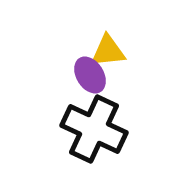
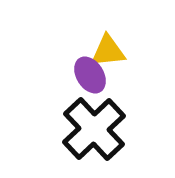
black cross: rotated 22 degrees clockwise
